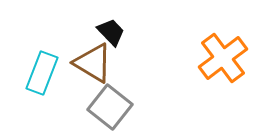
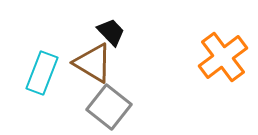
orange cross: moved 1 px up
gray square: moved 1 px left
